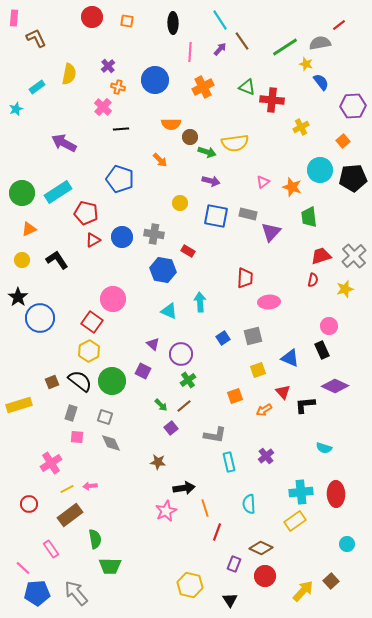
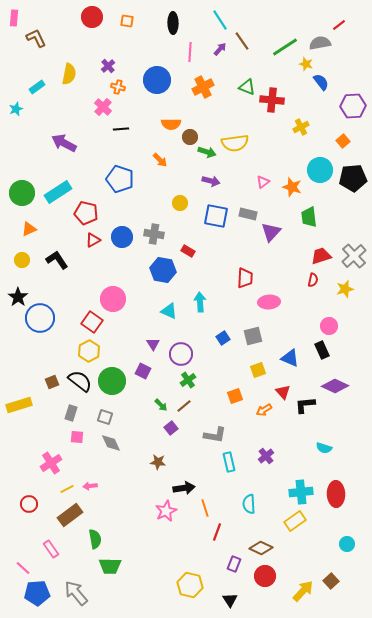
blue circle at (155, 80): moved 2 px right
purple triangle at (153, 344): rotated 16 degrees clockwise
